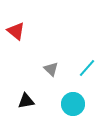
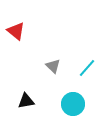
gray triangle: moved 2 px right, 3 px up
